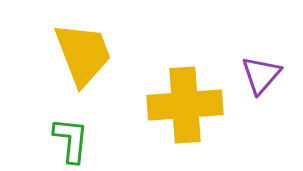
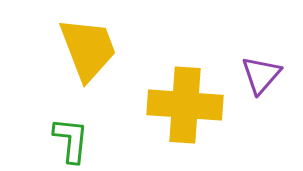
yellow trapezoid: moved 5 px right, 5 px up
yellow cross: rotated 8 degrees clockwise
